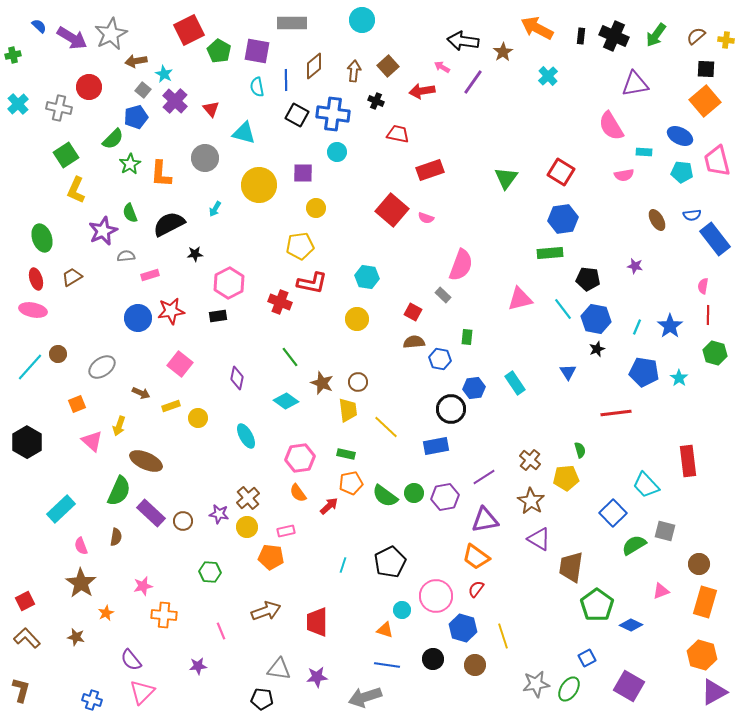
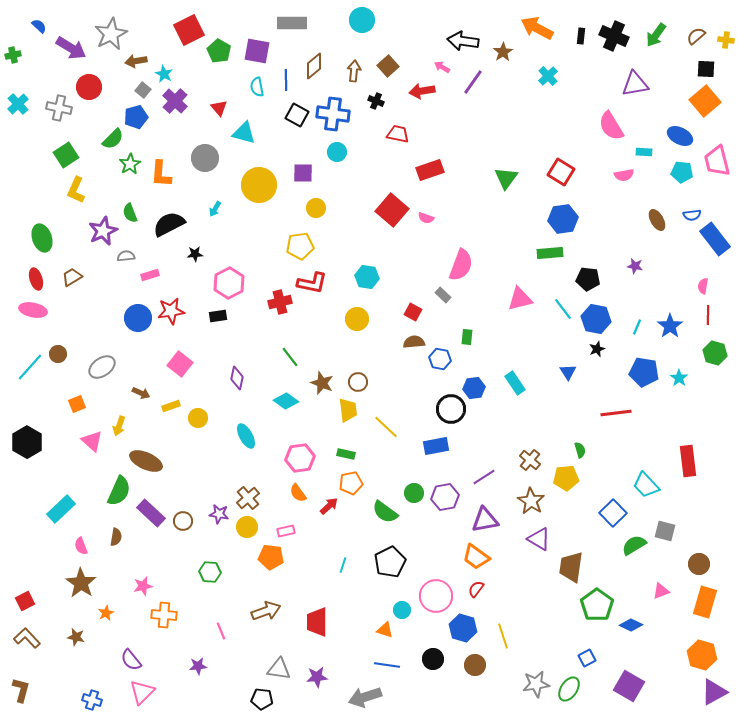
purple arrow at (72, 38): moved 1 px left, 10 px down
red triangle at (211, 109): moved 8 px right, 1 px up
red cross at (280, 302): rotated 35 degrees counterclockwise
green semicircle at (385, 496): moved 16 px down
